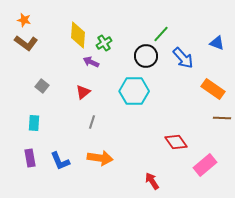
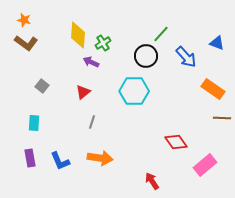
green cross: moved 1 px left
blue arrow: moved 3 px right, 1 px up
